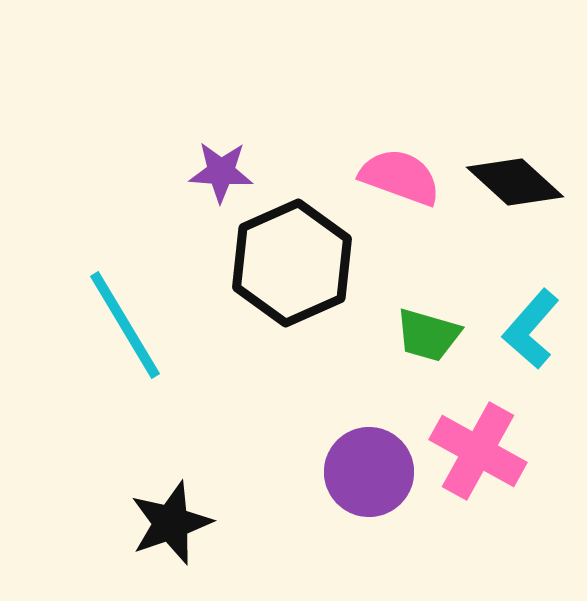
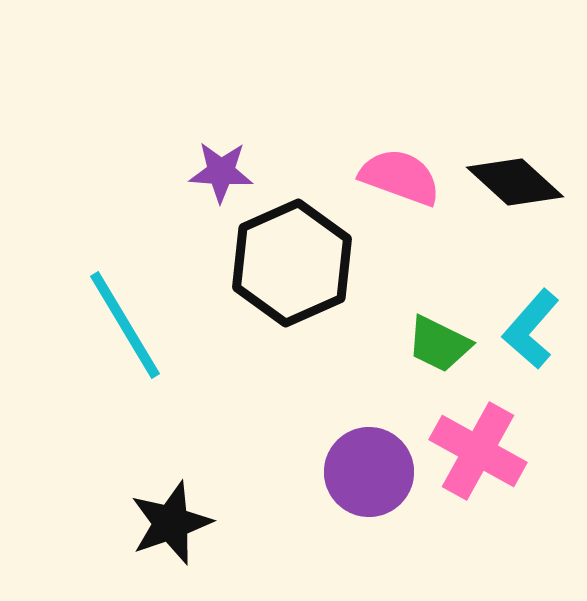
green trapezoid: moved 11 px right, 9 px down; rotated 10 degrees clockwise
